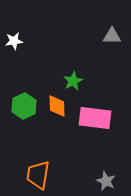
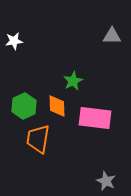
orange trapezoid: moved 36 px up
